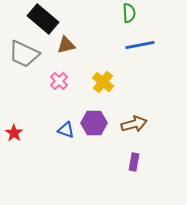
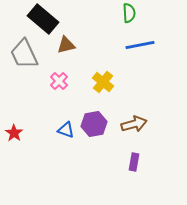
gray trapezoid: rotated 40 degrees clockwise
purple hexagon: moved 1 px down; rotated 10 degrees counterclockwise
